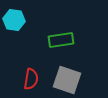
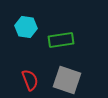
cyan hexagon: moved 12 px right, 7 px down
red semicircle: moved 1 px left, 1 px down; rotated 30 degrees counterclockwise
